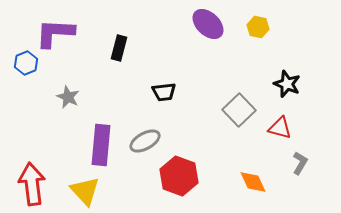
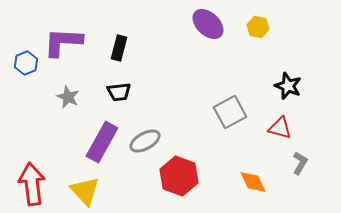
purple L-shape: moved 8 px right, 9 px down
black star: moved 1 px right, 2 px down
black trapezoid: moved 45 px left
gray square: moved 9 px left, 2 px down; rotated 16 degrees clockwise
purple rectangle: moved 1 px right, 3 px up; rotated 24 degrees clockwise
